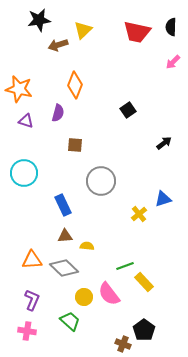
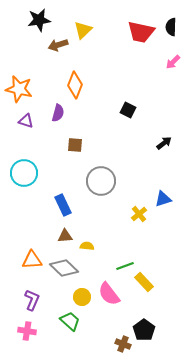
red trapezoid: moved 4 px right
black square: rotated 28 degrees counterclockwise
yellow circle: moved 2 px left
